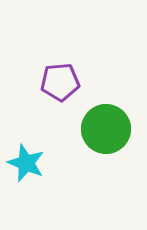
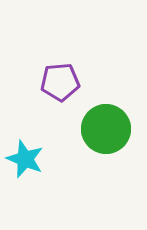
cyan star: moved 1 px left, 4 px up
